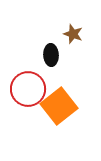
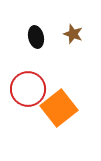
black ellipse: moved 15 px left, 18 px up; rotated 10 degrees counterclockwise
orange square: moved 2 px down
